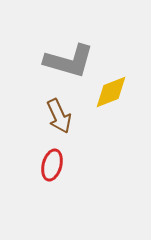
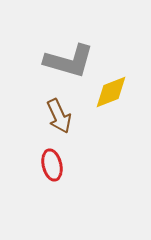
red ellipse: rotated 28 degrees counterclockwise
